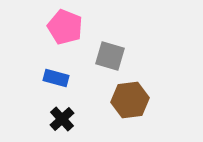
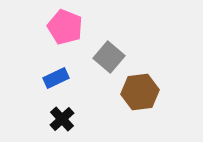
gray square: moved 1 px left, 1 px down; rotated 24 degrees clockwise
blue rectangle: rotated 40 degrees counterclockwise
brown hexagon: moved 10 px right, 8 px up
